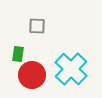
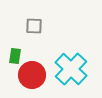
gray square: moved 3 px left
green rectangle: moved 3 px left, 2 px down
